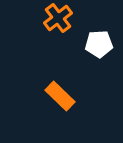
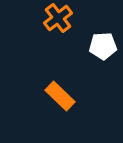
white pentagon: moved 4 px right, 2 px down
